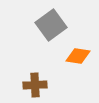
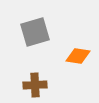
gray square: moved 16 px left, 7 px down; rotated 20 degrees clockwise
